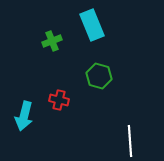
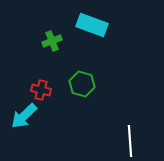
cyan rectangle: rotated 48 degrees counterclockwise
green hexagon: moved 17 px left, 8 px down
red cross: moved 18 px left, 10 px up
cyan arrow: rotated 32 degrees clockwise
